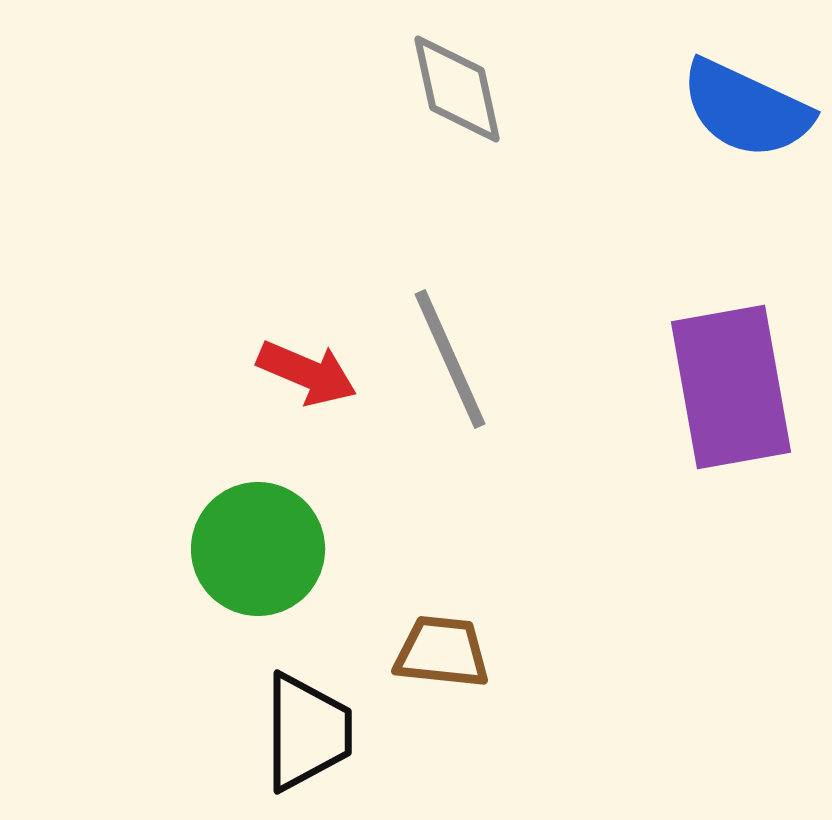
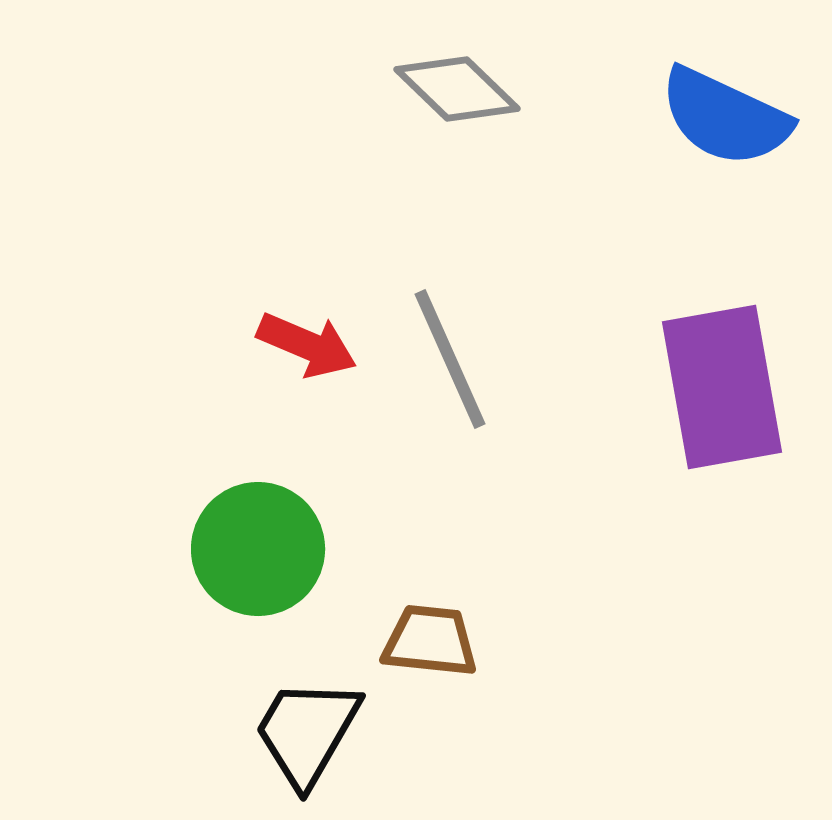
gray diamond: rotated 34 degrees counterclockwise
blue semicircle: moved 21 px left, 8 px down
red arrow: moved 28 px up
purple rectangle: moved 9 px left
brown trapezoid: moved 12 px left, 11 px up
black trapezoid: rotated 150 degrees counterclockwise
